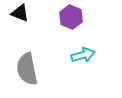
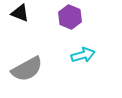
purple hexagon: moved 1 px left
gray semicircle: rotated 108 degrees counterclockwise
